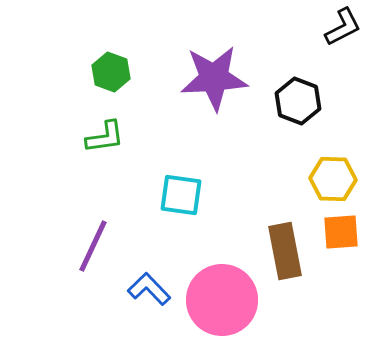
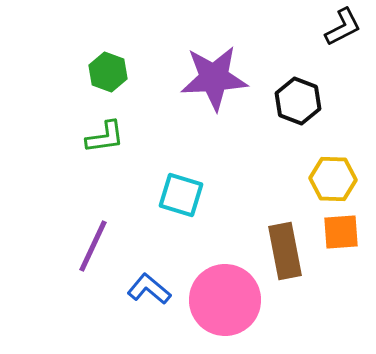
green hexagon: moved 3 px left
cyan square: rotated 9 degrees clockwise
blue L-shape: rotated 6 degrees counterclockwise
pink circle: moved 3 px right
